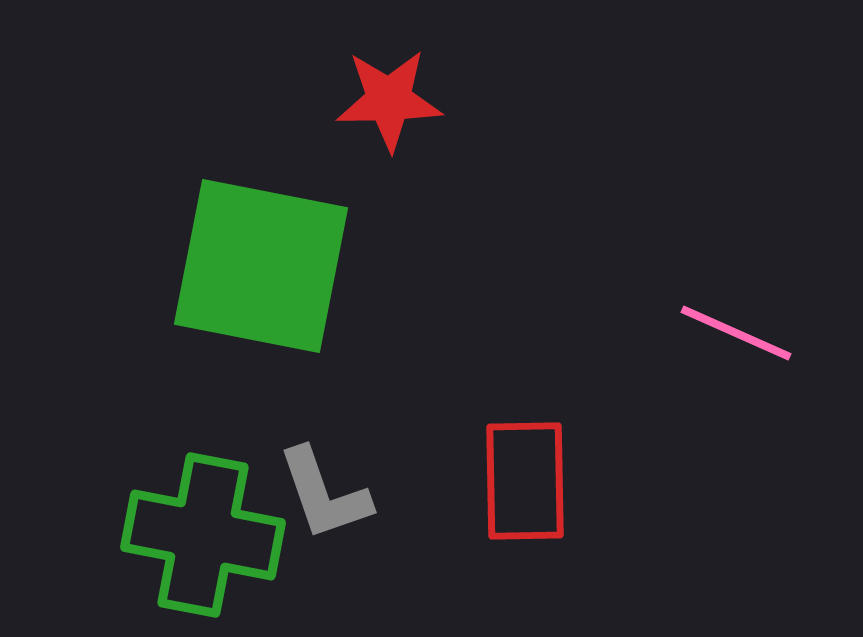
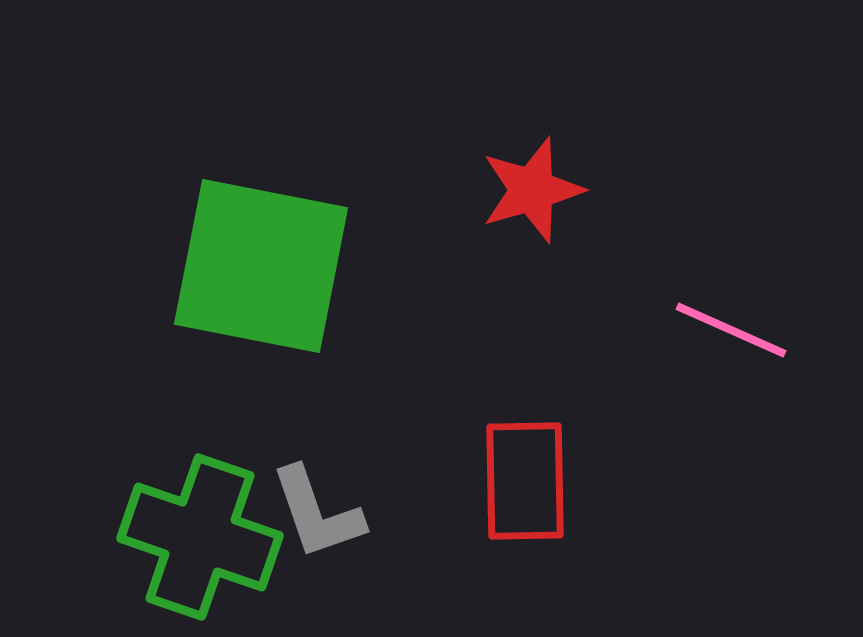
red star: moved 143 px right, 90 px down; rotated 15 degrees counterclockwise
pink line: moved 5 px left, 3 px up
gray L-shape: moved 7 px left, 19 px down
green cross: moved 3 px left, 2 px down; rotated 8 degrees clockwise
